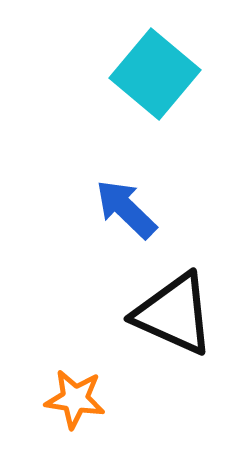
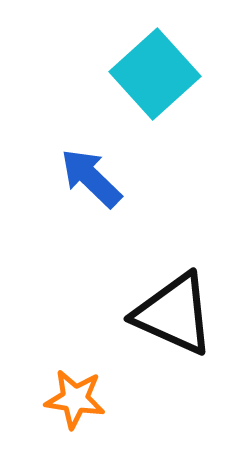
cyan square: rotated 8 degrees clockwise
blue arrow: moved 35 px left, 31 px up
